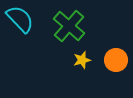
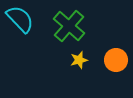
yellow star: moved 3 px left
